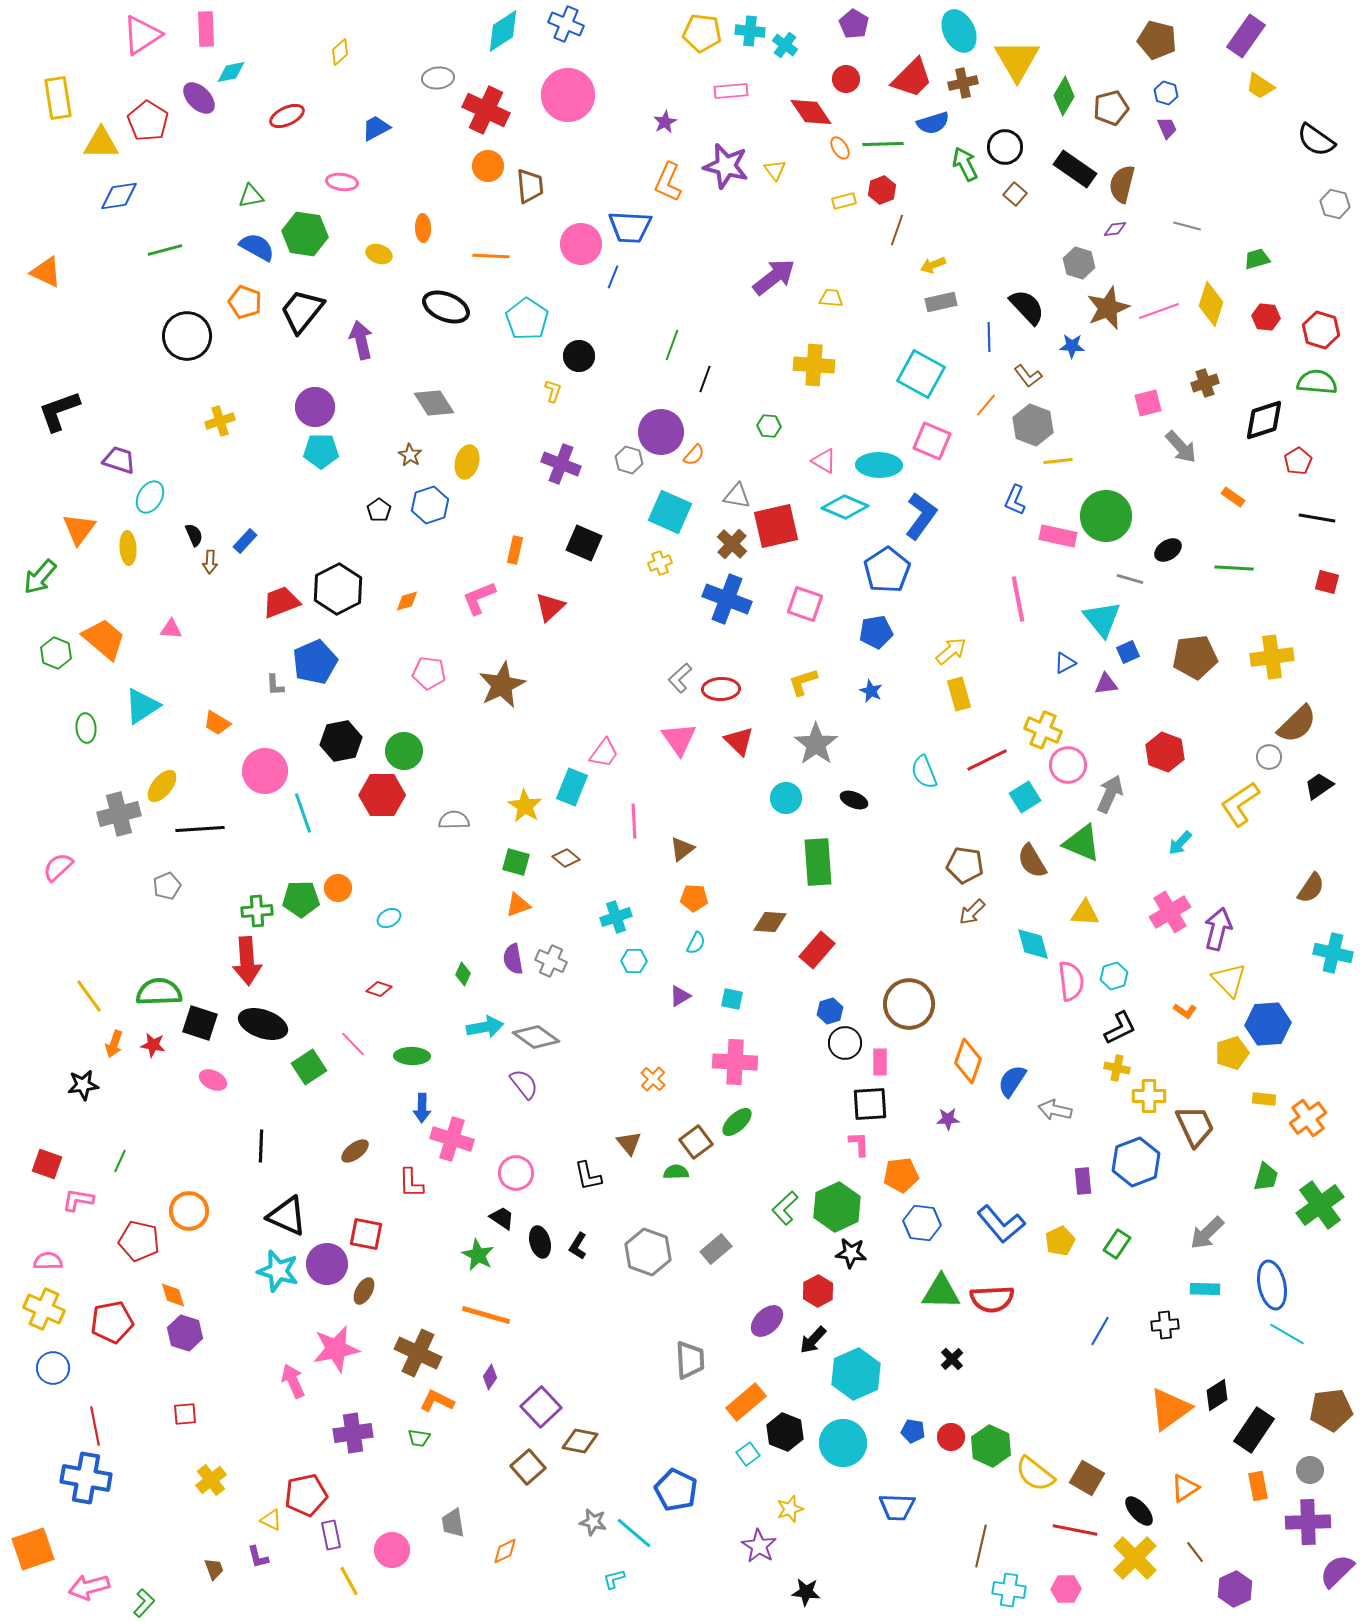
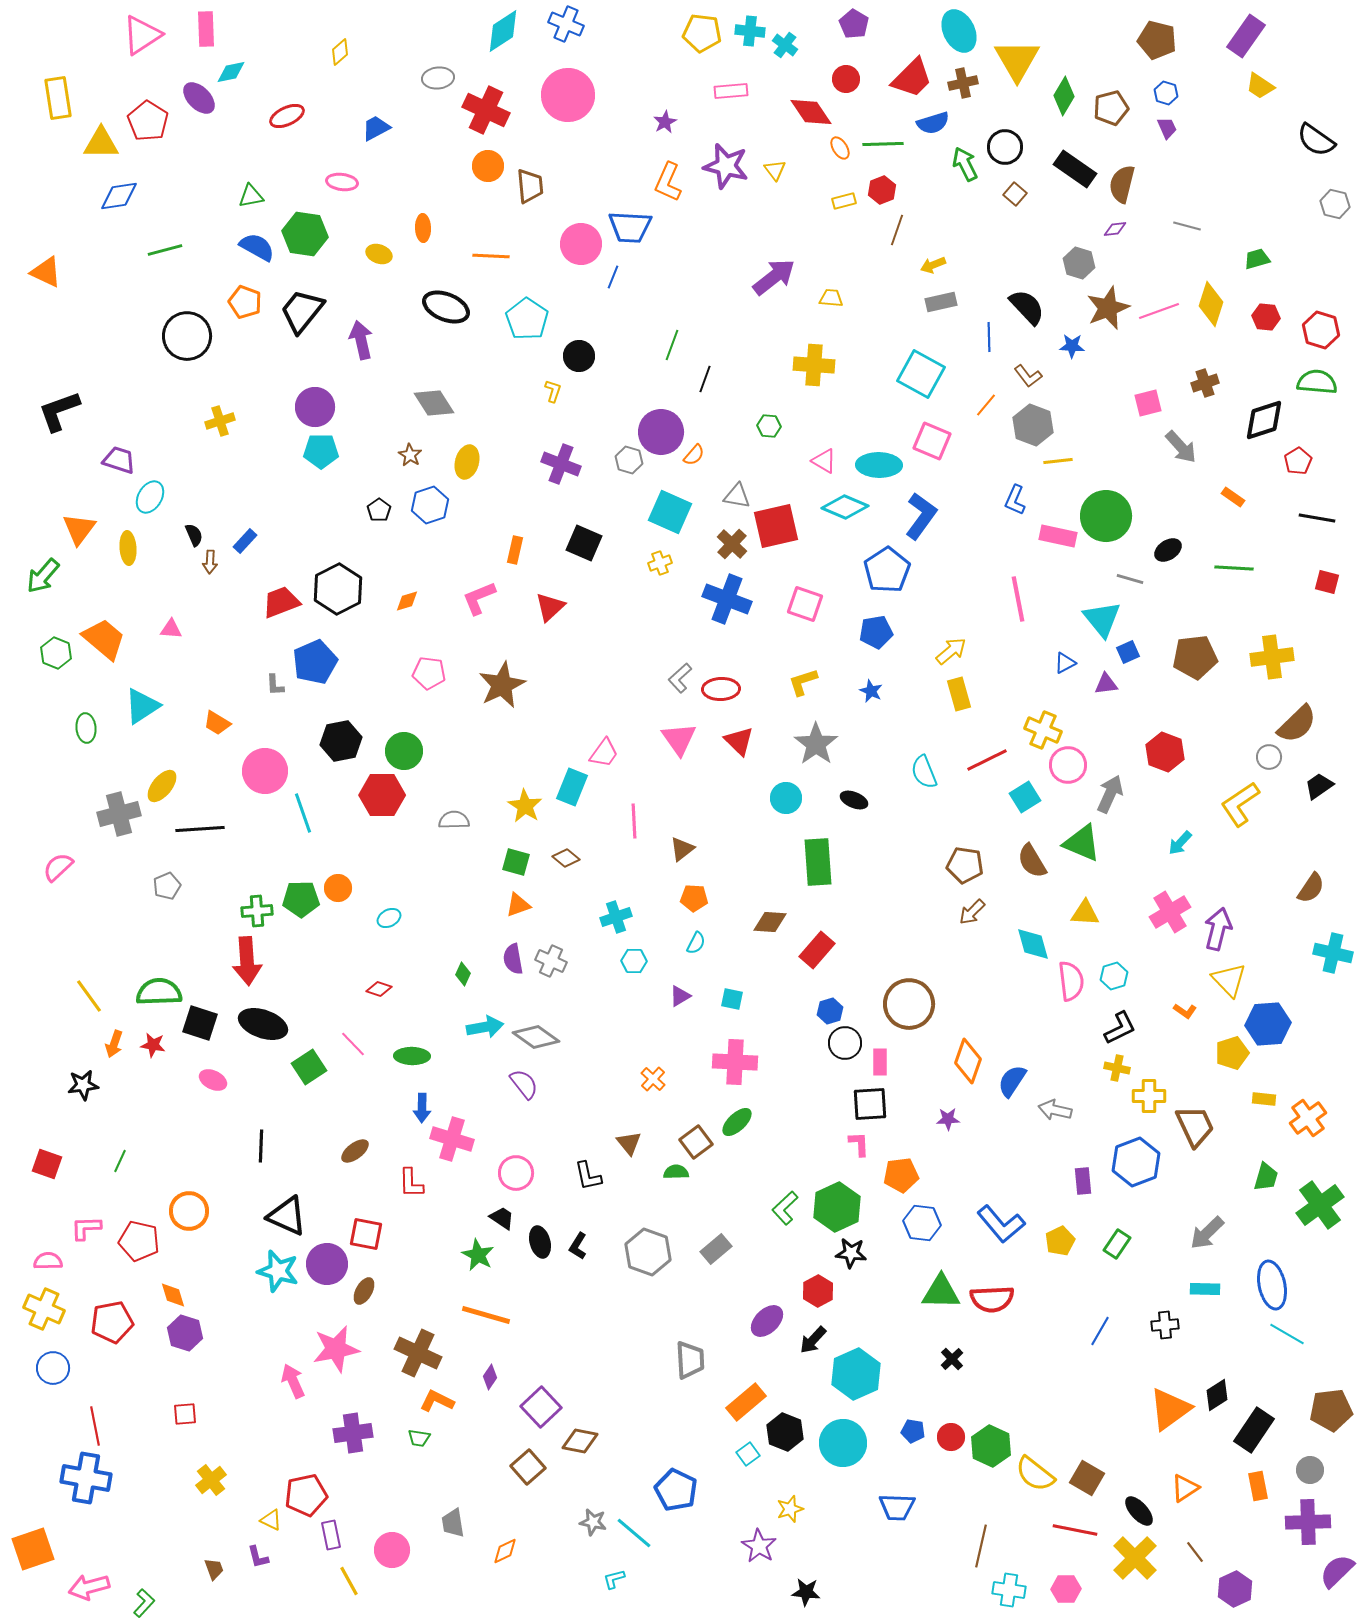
green arrow at (40, 577): moved 3 px right, 1 px up
pink L-shape at (78, 1200): moved 8 px right, 28 px down; rotated 12 degrees counterclockwise
